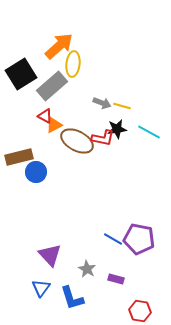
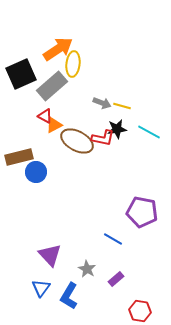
orange arrow: moved 1 px left, 3 px down; rotated 8 degrees clockwise
black square: rotated 8 degrees clockwise
purple pentagon: moved 3 px right, 27 px up
purple rectangle: rotated 56 degrees counterclockwise
blue L-shape: moved 3 px left, 2 px up; rotated 48 degrees clockwise
